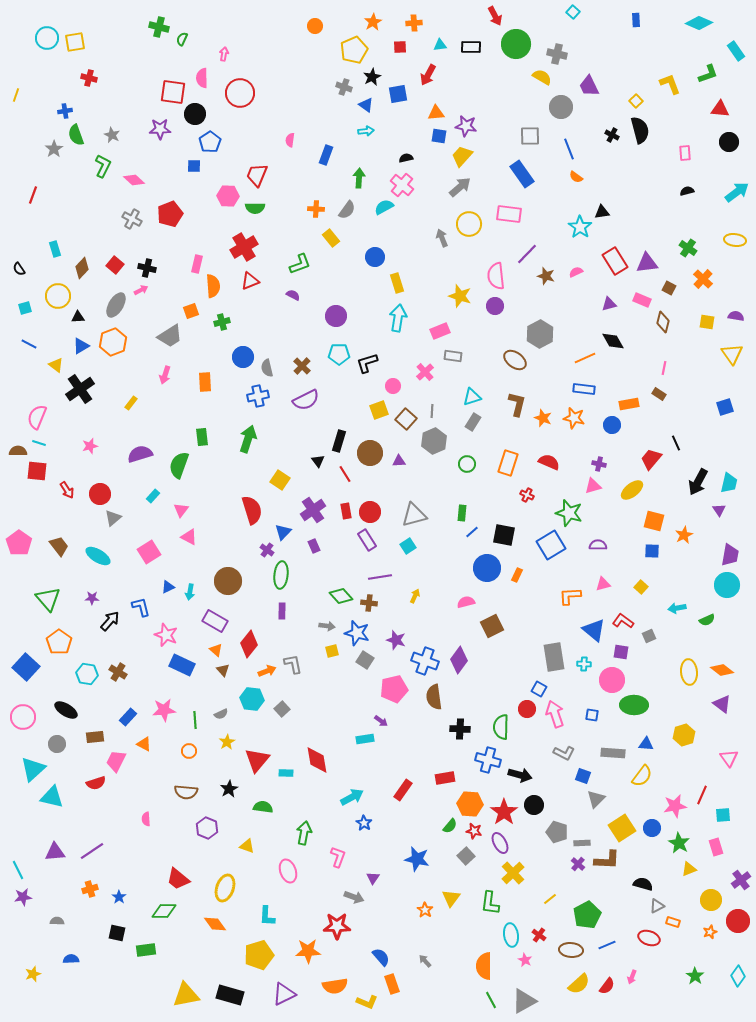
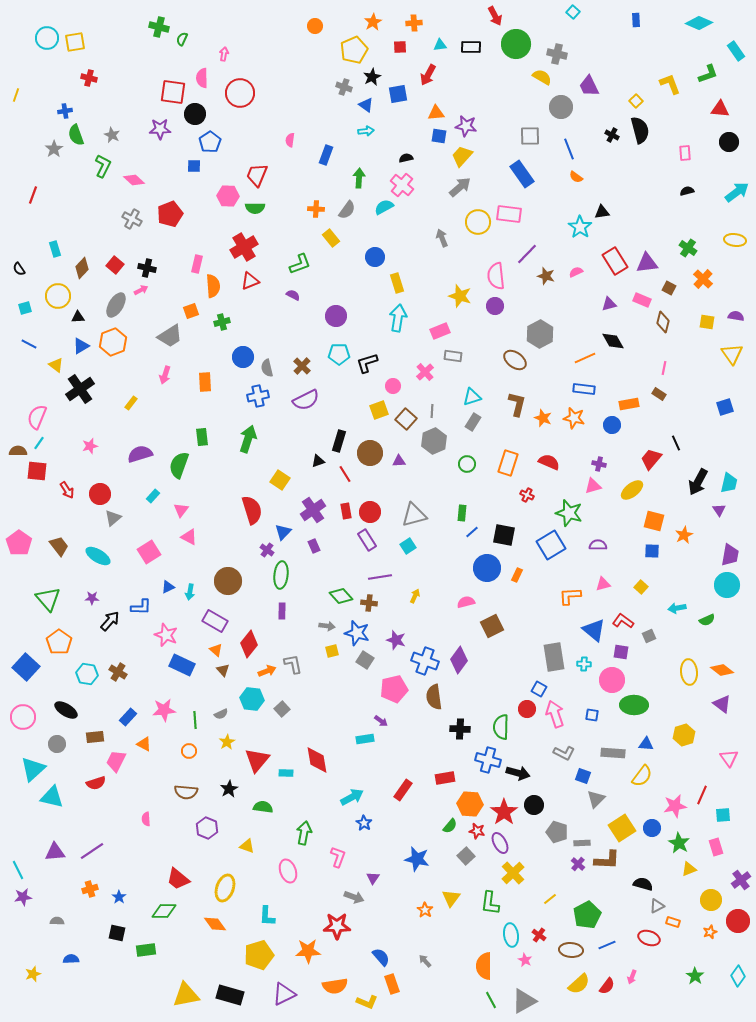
yellow circle at (469, 224): moved 9 px right, 2 px up
cyan line at (39, 443): rotated 72 degrees counterclockwise
black triangle at (318, 461): rotated 48 degrees clockwise
blue L-shape at (141, 607): rotated 105 degrees clockwise
black arrow at (520, 775): moved 2 px left, 2 px up
red star at (474, 831): moved 3 px right
